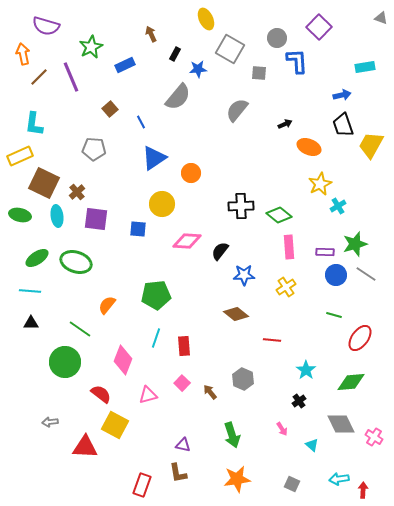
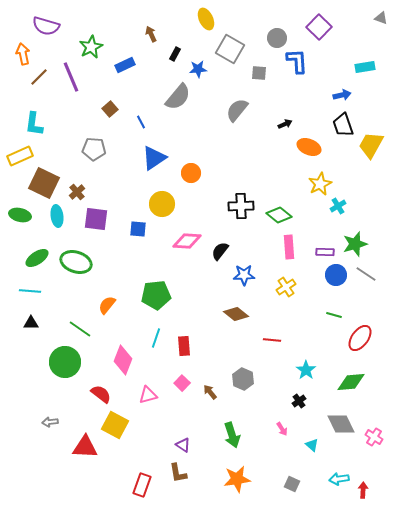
purple triangle at (183, 445): rotated 21 degrees clockwise
